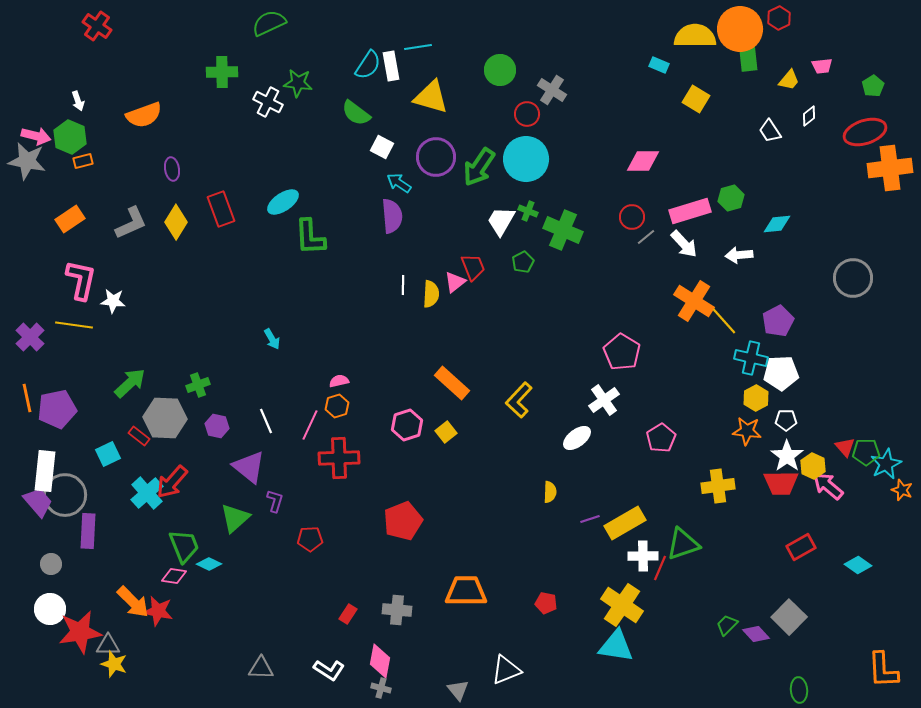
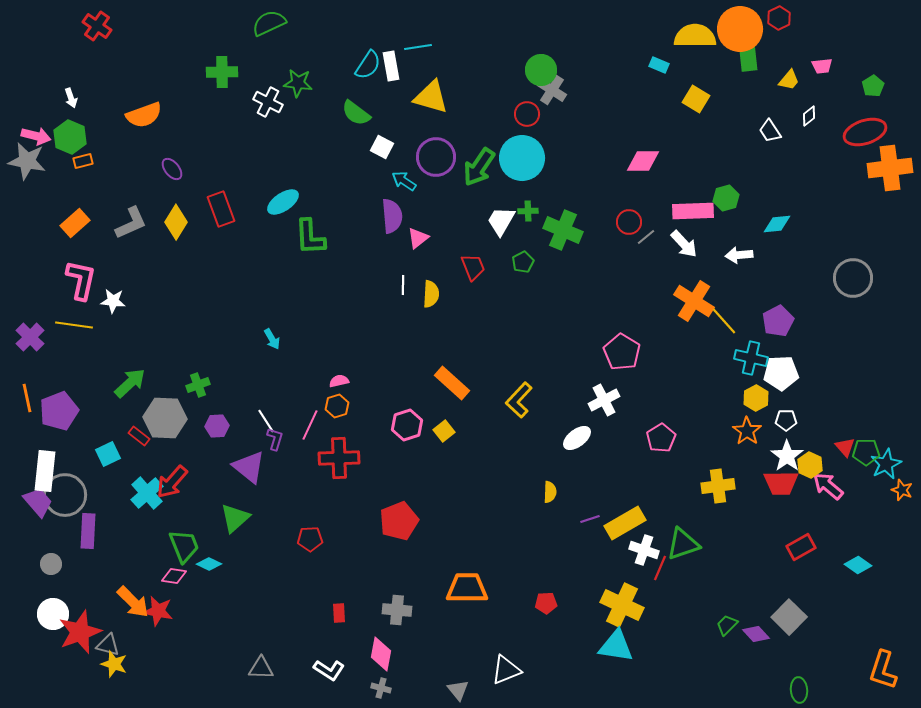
green circle at (500, 70): moved 41 px right
white arrow at (78, 101): moved 7 px left, 3 px up
cyan circle at (526, 159): moved 4 px left, 1 px up
purple ellipse at (172, 169): rotated 30 degrees counterclockwise
cyan arrow at (399, 183): moved 5 px right, 2 px up
green hexagon at (731, 198): moved 5 px left
green cross at (528, 211): rotated 24 degrees counterclockwise
pink rectangle at (690, 211): moved 3 px right; rotated 15 degrees clockwise
red circle at (632, 217): moved 3 px left, 5 px down
orange rectangle at (70, 219): moved 5 px right, 4 px down; rotated 8 degrees counterclockwise
pink triangle at (455, 282): moved 37 px left, 44 px up
white cross at (604, 400): rotated 8 degrees clockwise
purple pentagon at (57, 409): moved 2 px right, 2 px down; rotated 9 degrees counterclockwise
white line at (266, 421): rotated 10 degrees counterclockwise
purple hexagon at (217, 426): rotated 15 degrees counterclockwise
orange star at (747, 431): rotated 28 degrees clockwise
yellow square at (446, 432): moved 2 px left, 1 px up
yellow hexagon at (813, 466): moved 3 px left, 1 px up
purple L-shape at (275, 501): moved 62 px up
red pentagon at (403, 521): moved 4 px left
white cross at (643, 556): moved 1 px right, 6 px up; rotated 20 degrees clockwise
orange trapezoid at (466, 591): moved 1 px right, 3 px up
red pentagon at (546, 603): rotated 15 degrees counterclockwise
yellow cross at (622, 605): rotated 9 degrees counterclockwise
white circle at (50, 609): moved 3 px right, 5 px down
red rectangle at (348, 614): moved 9 px left, 1 px up; rotated 36 degrees counterclockwise
red star at (80, 632): rotated 12 degrees counterclockwise
gray triangle at (108, 645): rotated 15 degrees clockwise
pink diamond at (380, 661): moved 1 px right, 7 px up
orange L-shape at (883, 670): rotated 21 degrees clockwise
